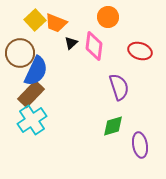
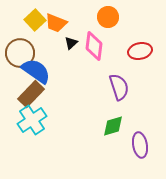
red ellipse: rotated 30 degrees counterclockwise
blue semicircle: rotated 80 degrees counterclockwise
